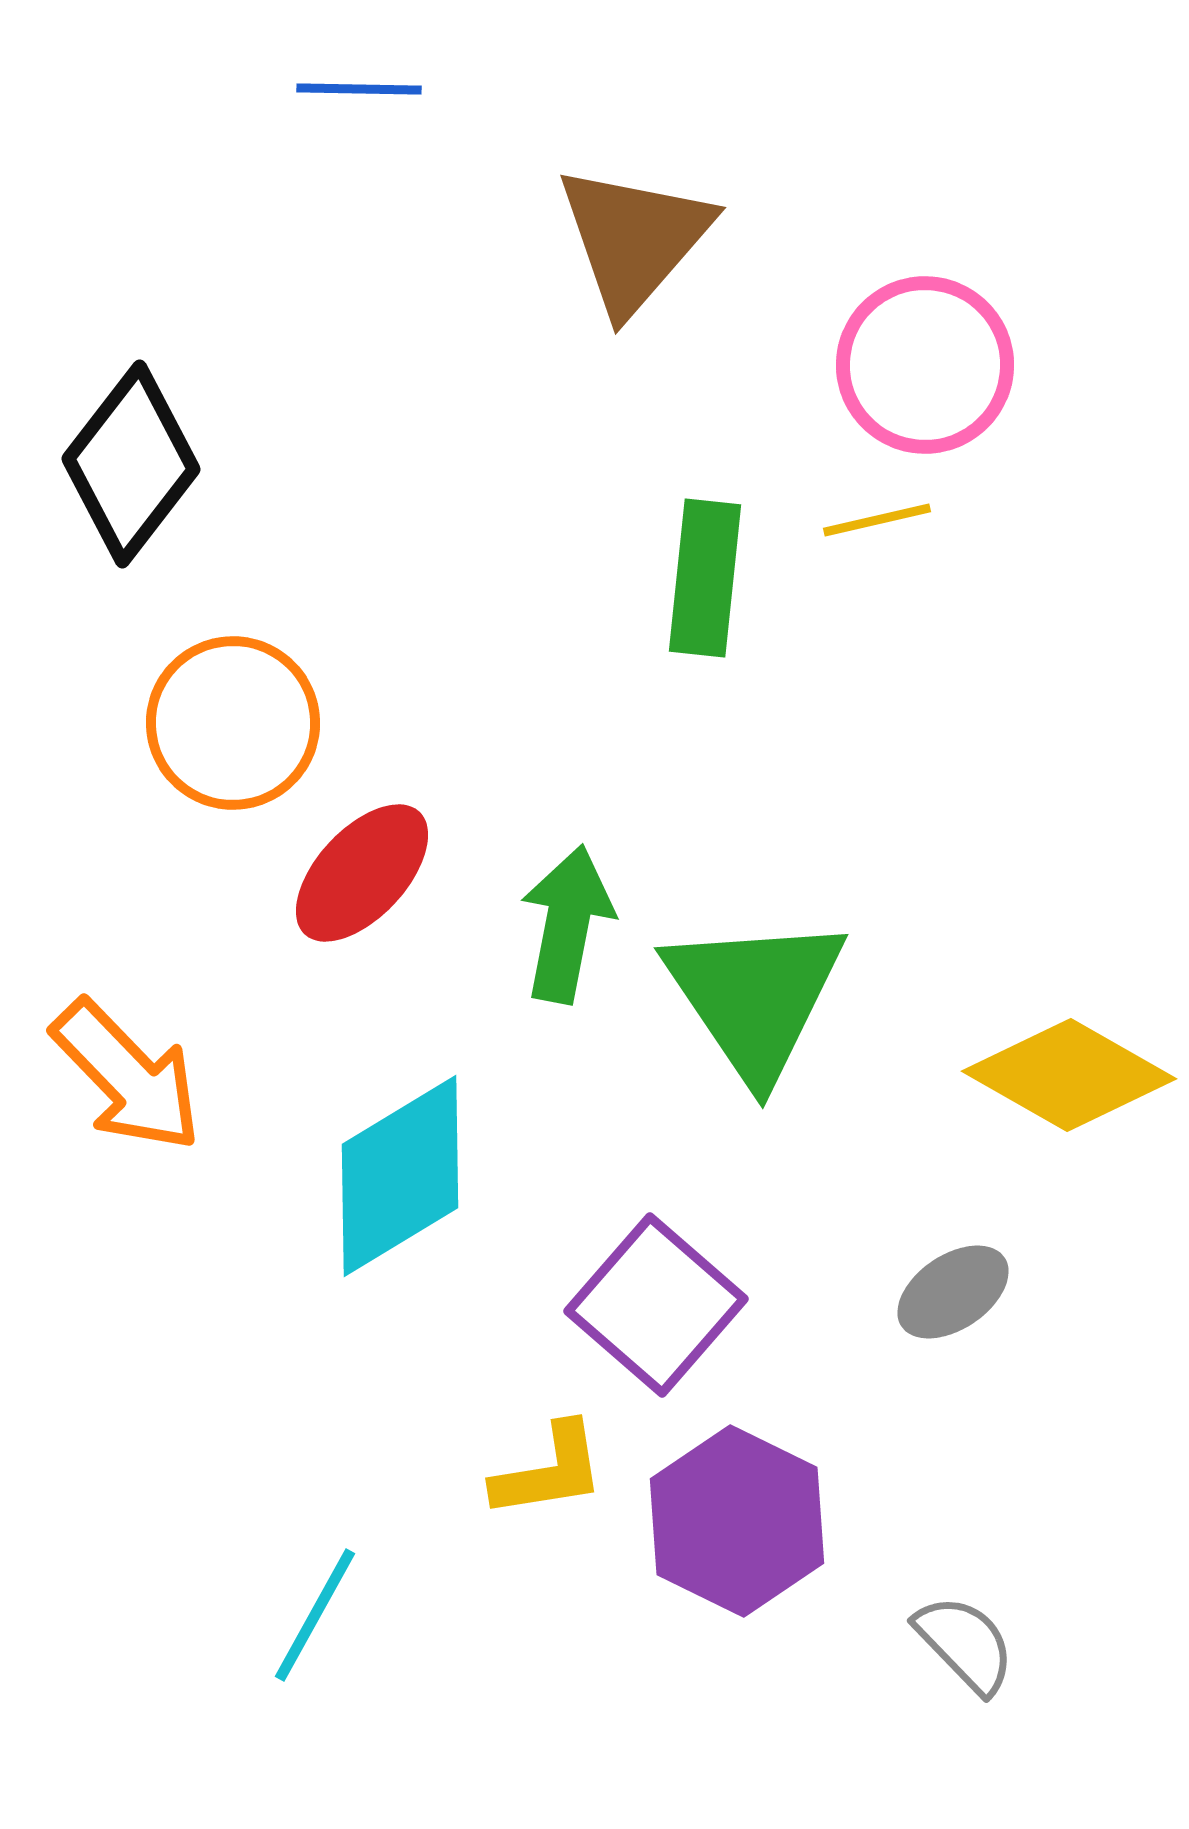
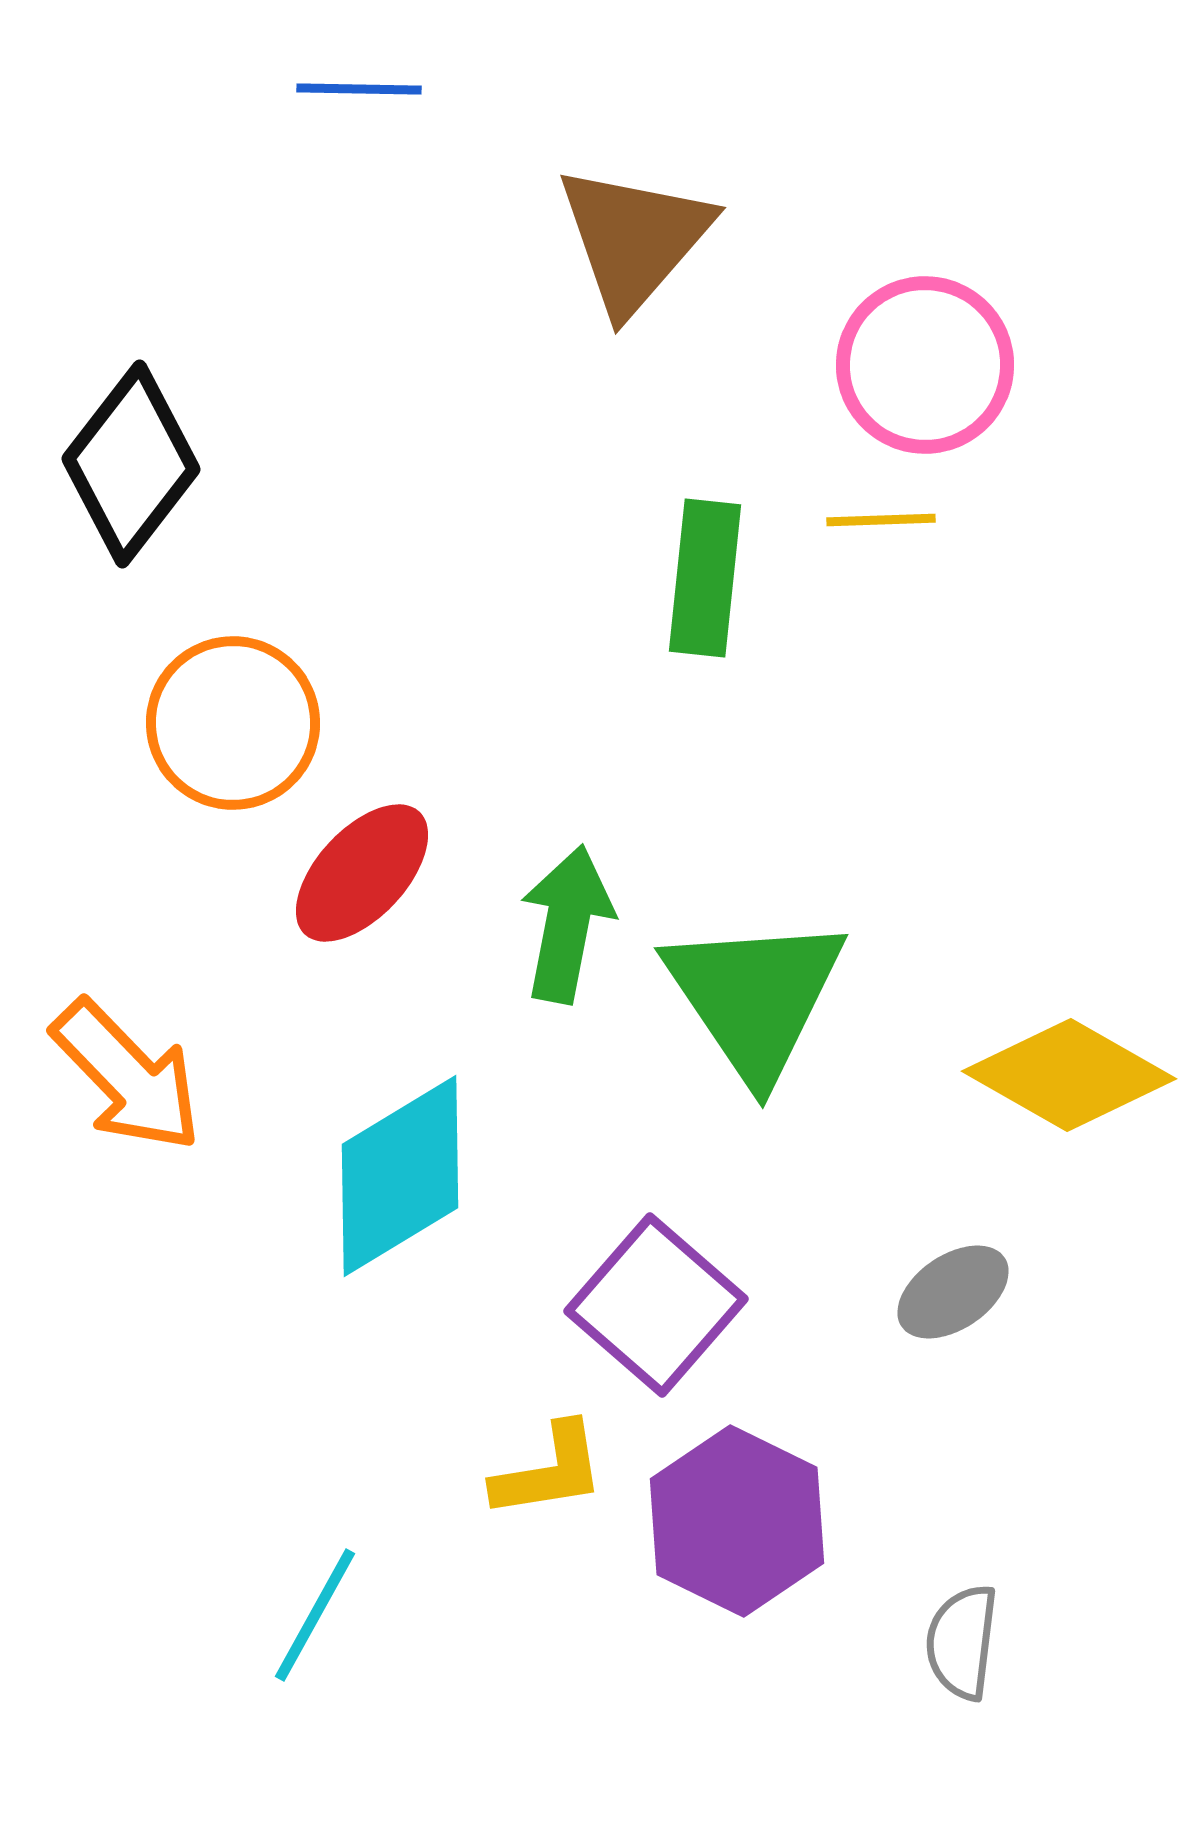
yellow line: moved 4 px right; rotated 11 degrees clockwise
gray semicircle: moved 3 px left, 2 px up; rotated 129 degrees counterclockwise
